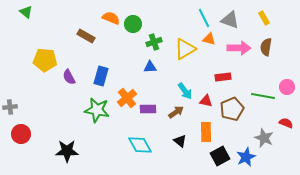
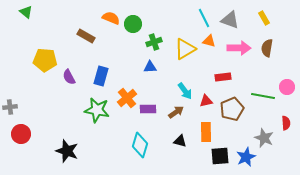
orange triangle: moved 2 px down
brown semicircle: moved 1 px right, 1 px down
red triangle: rotated 24 degrees counterclockwise
red semicircle: rotated 64 degrees clockwise
black triangle: rotated 24 degrees counterclockwise
cyan diamond: rotated 45 degrees clockwise
black star: rotated 20 degrees clockwise
black square: rotated 24 degrees clockwise
